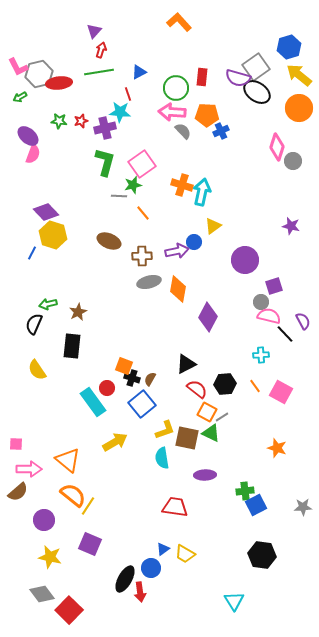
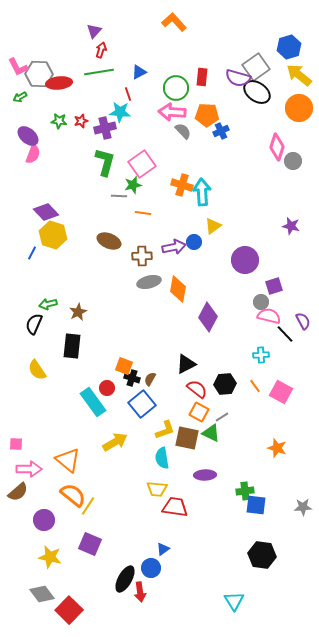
orange L-shape at (179, 22): moved 5 px left
gray hexagon at (39, 74): rotated 16 degrees clockwise
cyan arrow at (202, 192): rotated 16 degrees counterclockwise
orange line at (143, 213): rotated 42 degrees counterclockwise
purple arrow at (177, 251): moved 3 px left, 4 px up
orange square at (207, 412): moved 8 px left
blue square at (256, 505): rotated 35 degrees clockwise
yellow trapezoid at (185, 554): moved 28 px left, 65 px up; rotated 25 degrees counterclockwise
